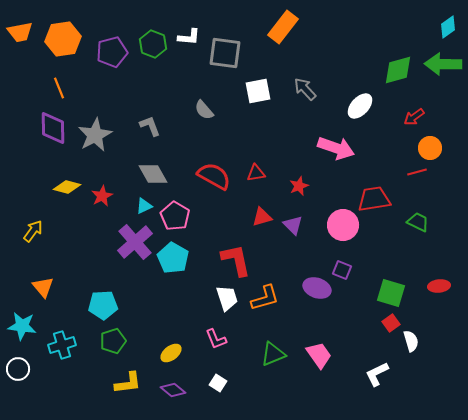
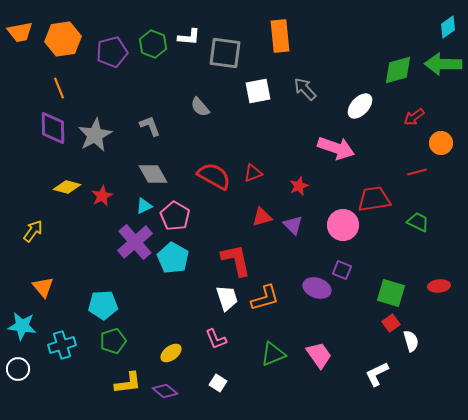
orange rectangle at (283, 27): moved 3 px left, 9 px down; rotated 44 degrees counterclockwise
gray semicircle at (204, 110): moved 4 px left, 3 px up
orange circle at (430, 148): moved 11 px right, 5 px up
red triangle at (256, 173): moved 3 px left; rotated 12 degrees counterclockwise
purple diamond at (173, 390): moved 8 px left, 1 px down
